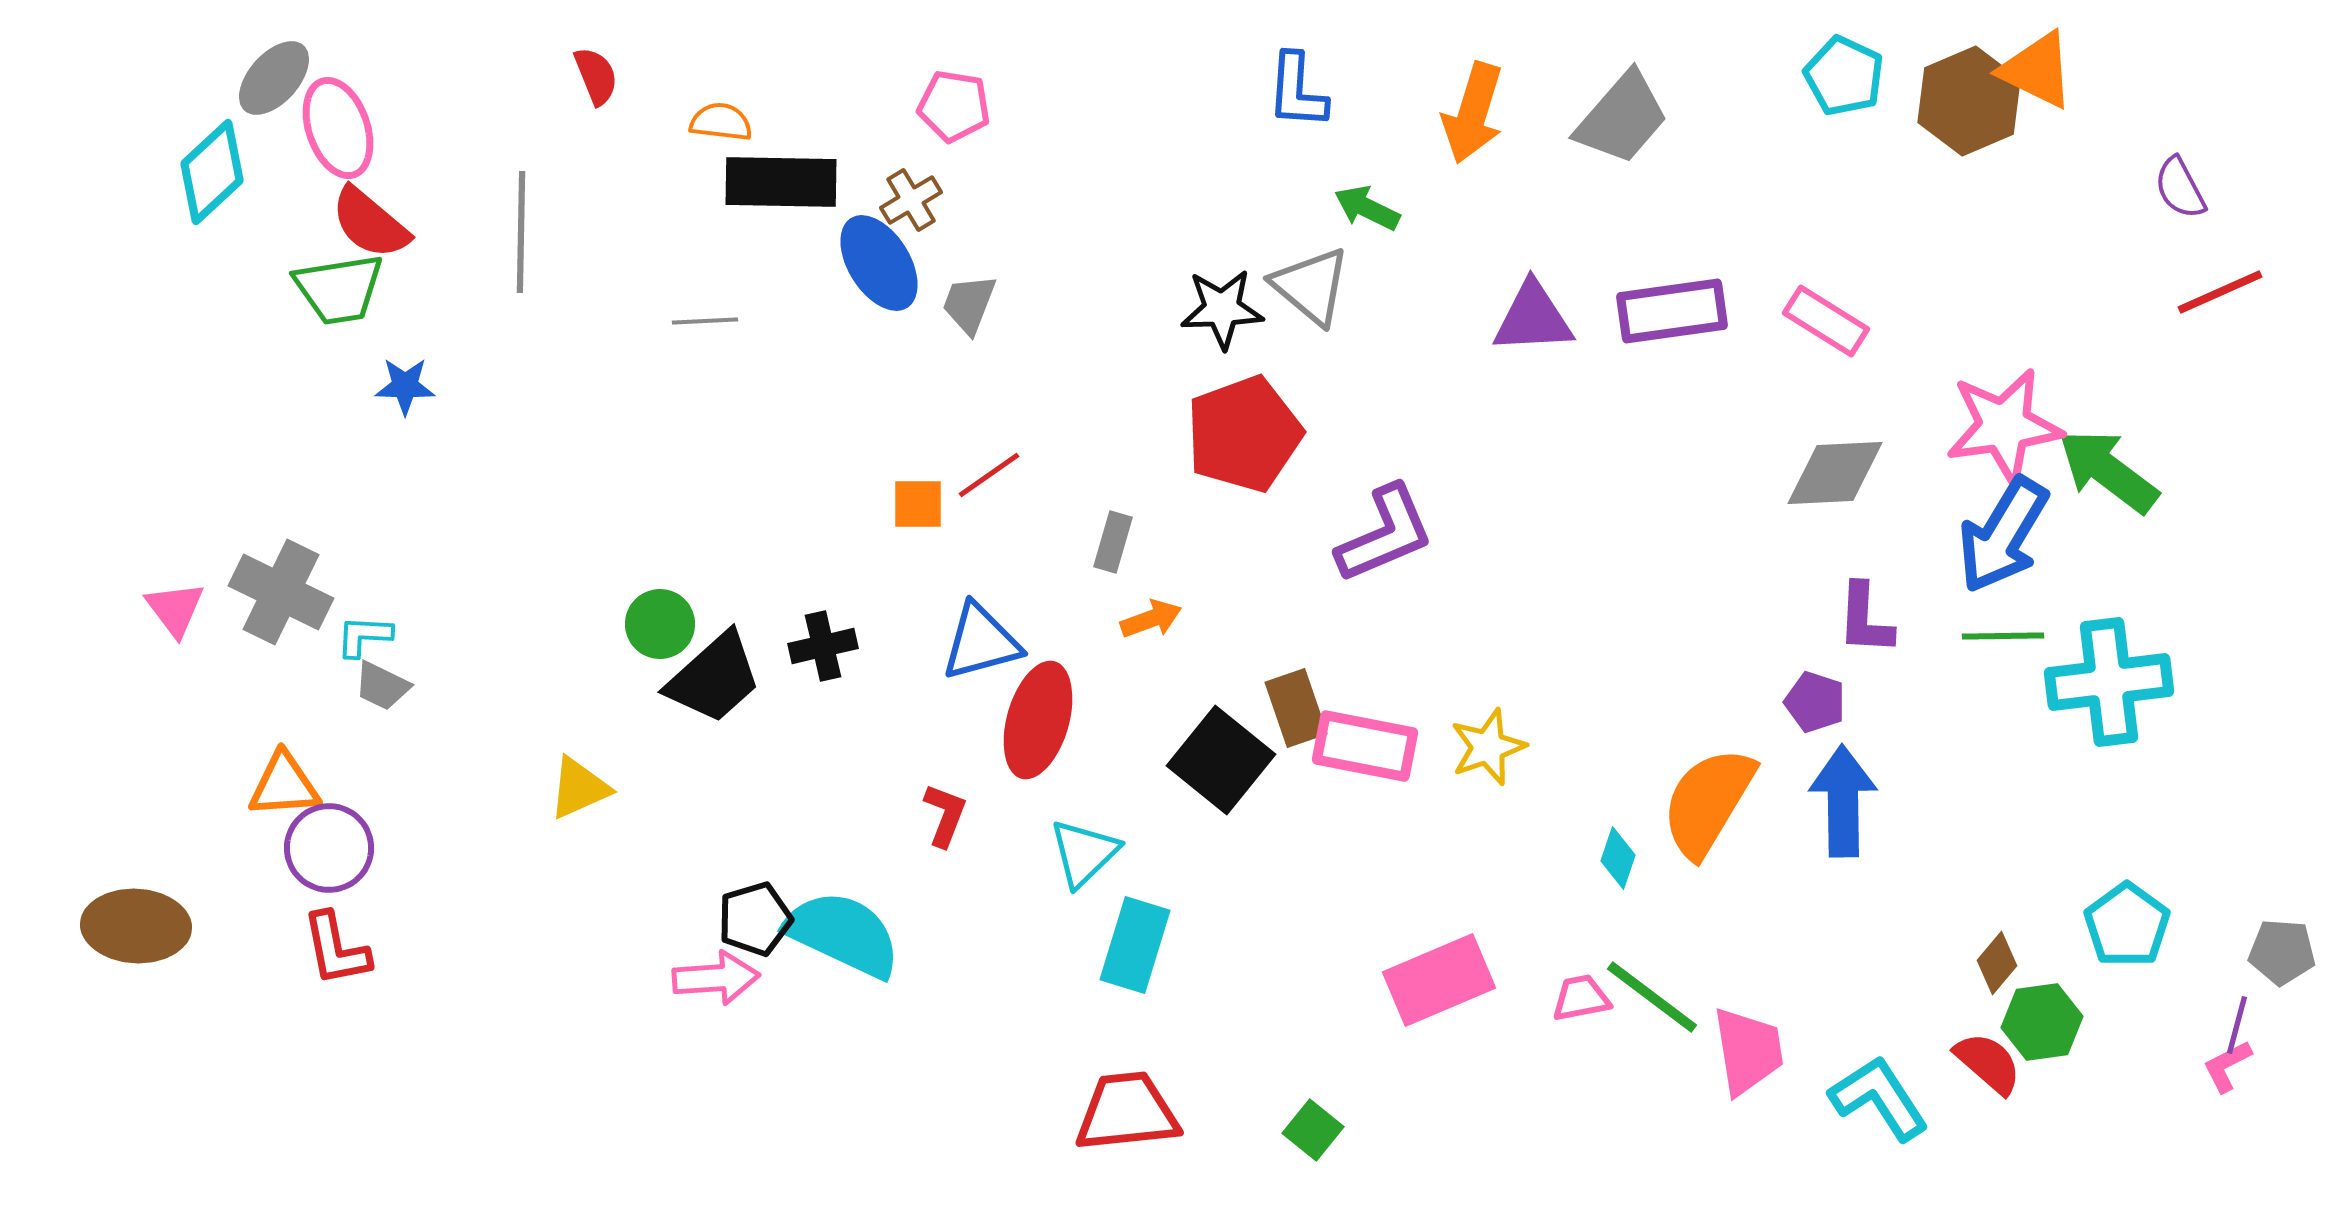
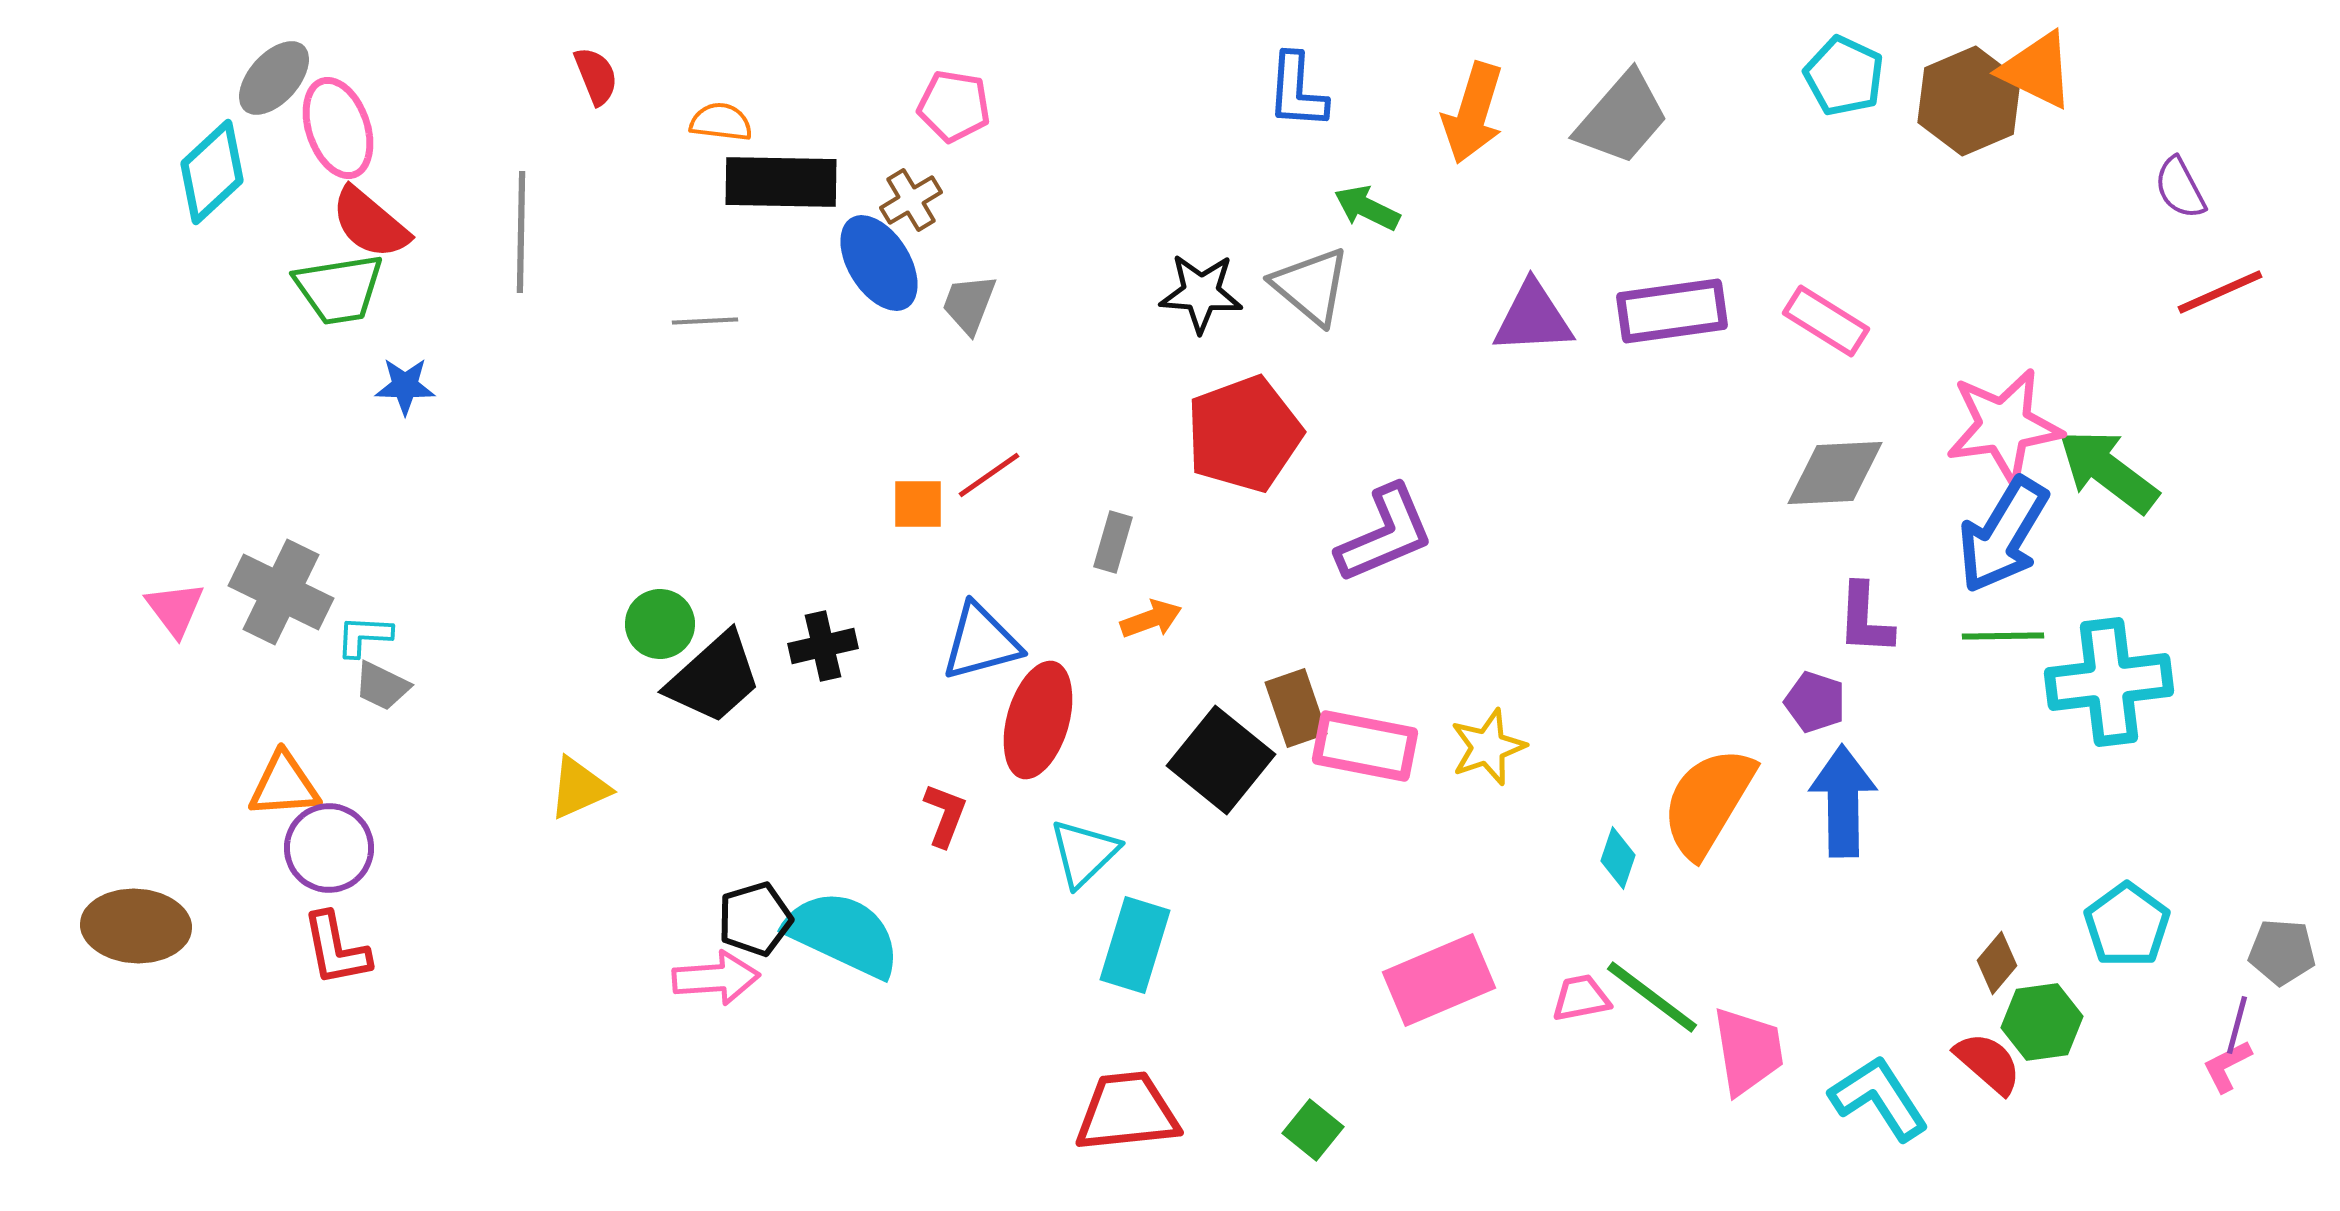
black star at (1222, 309): moved 21 px left, 16 px up; rotated 6 degrees clockwise
